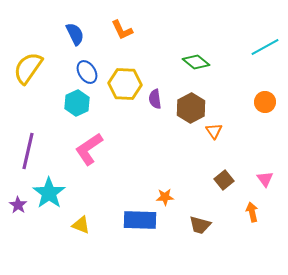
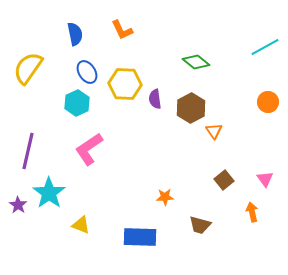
blue semicircle: rotated 15 degrees clockwise
orange circle: moved 3 px right
blue rectangle: moved 17 px down
